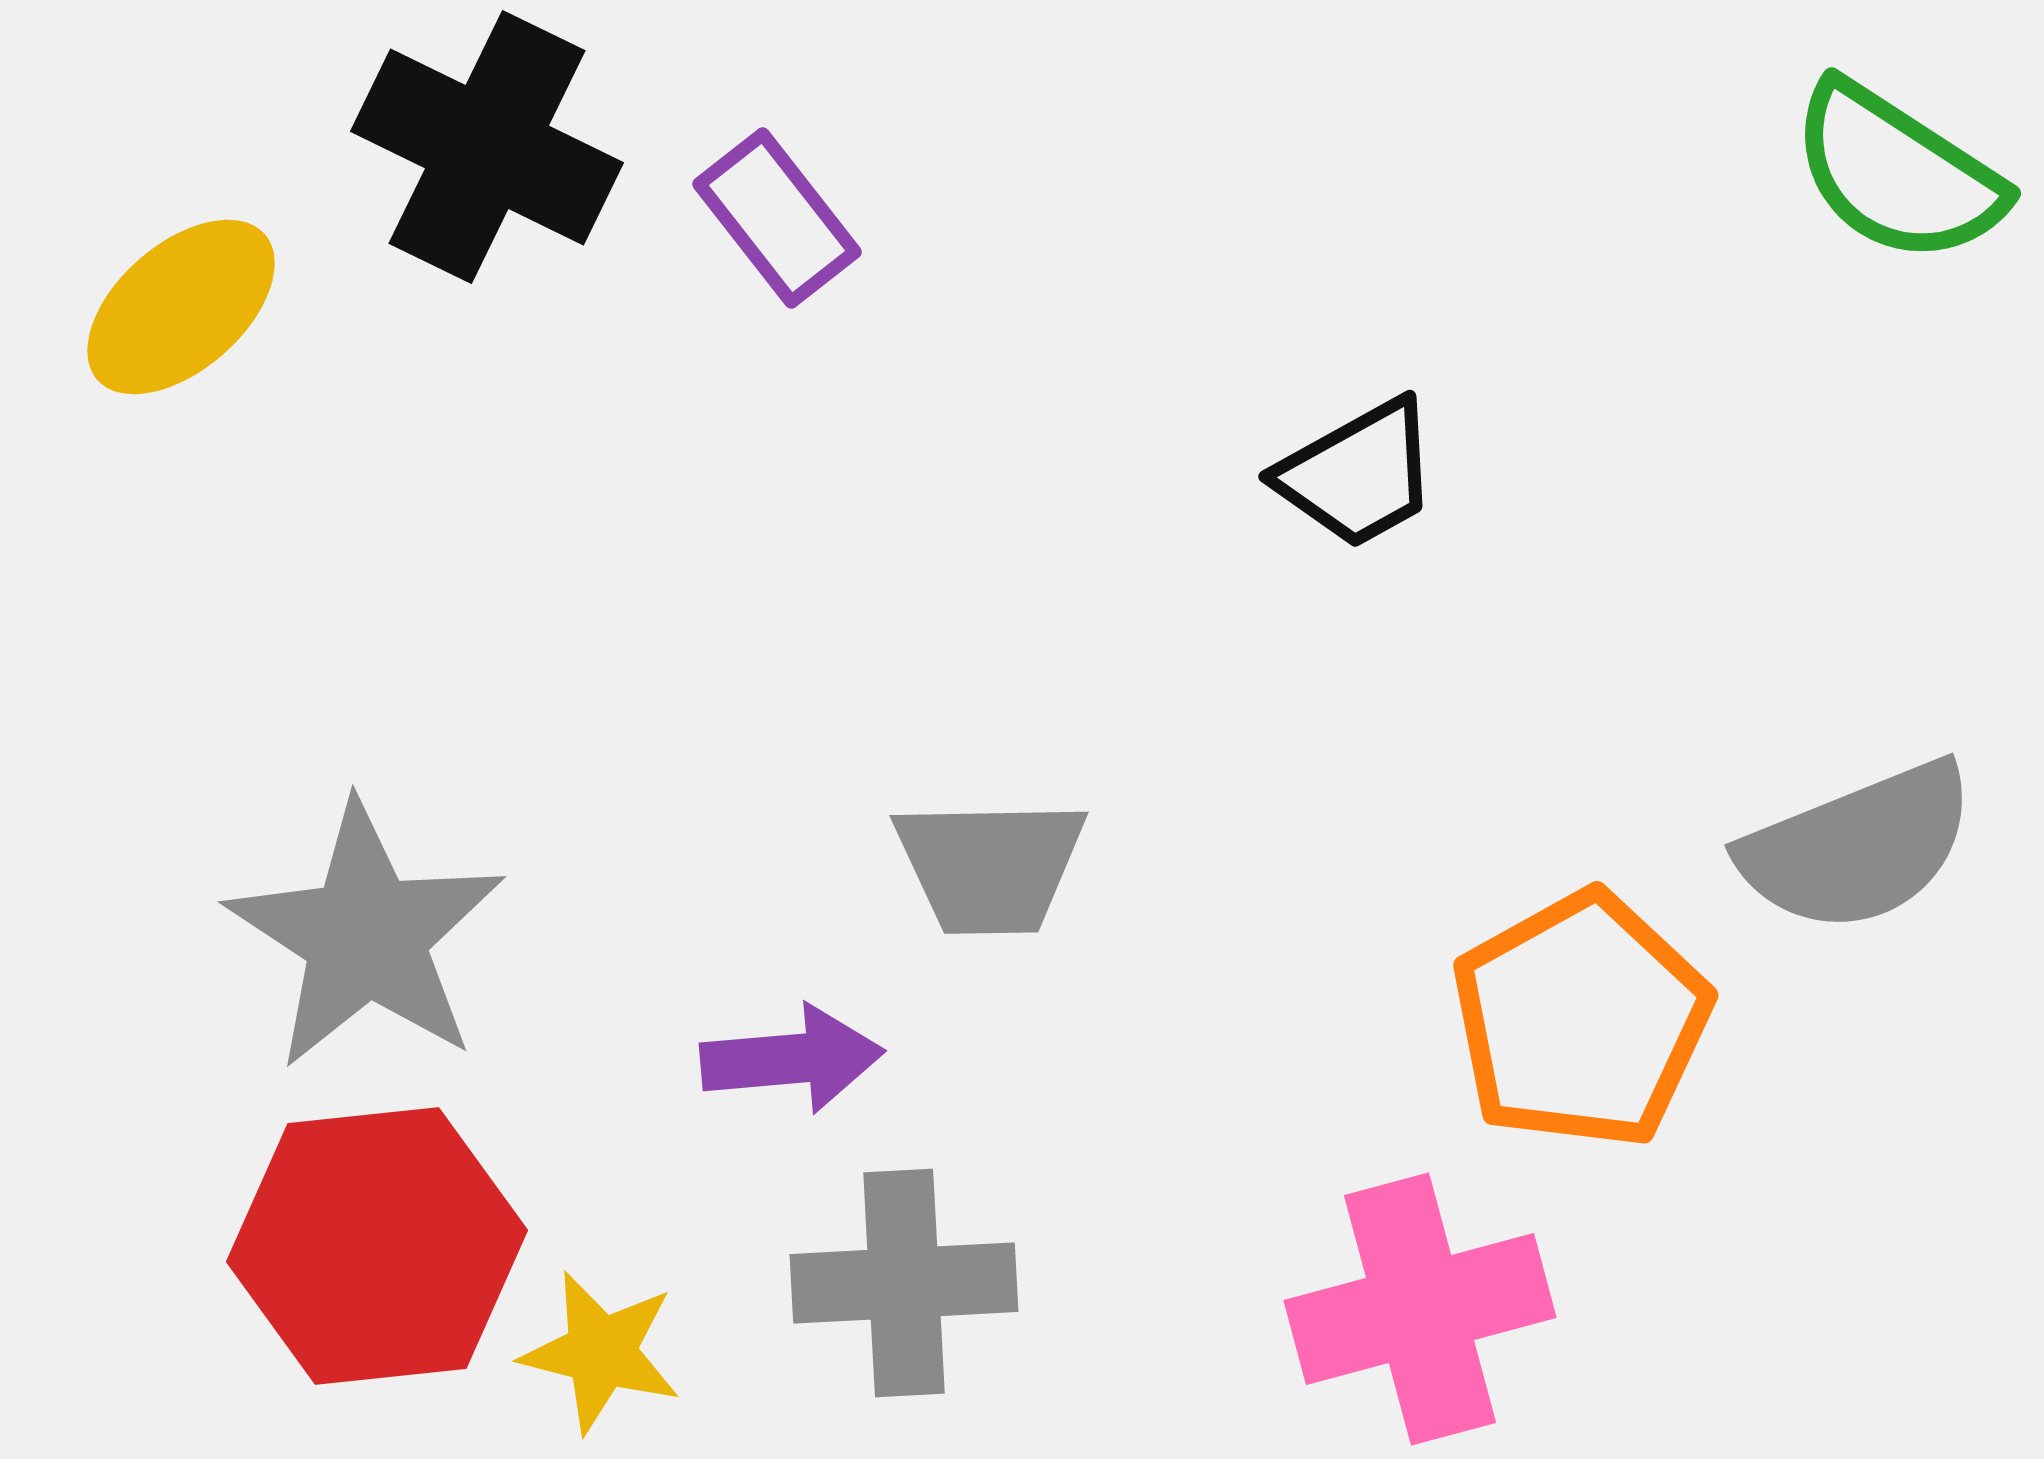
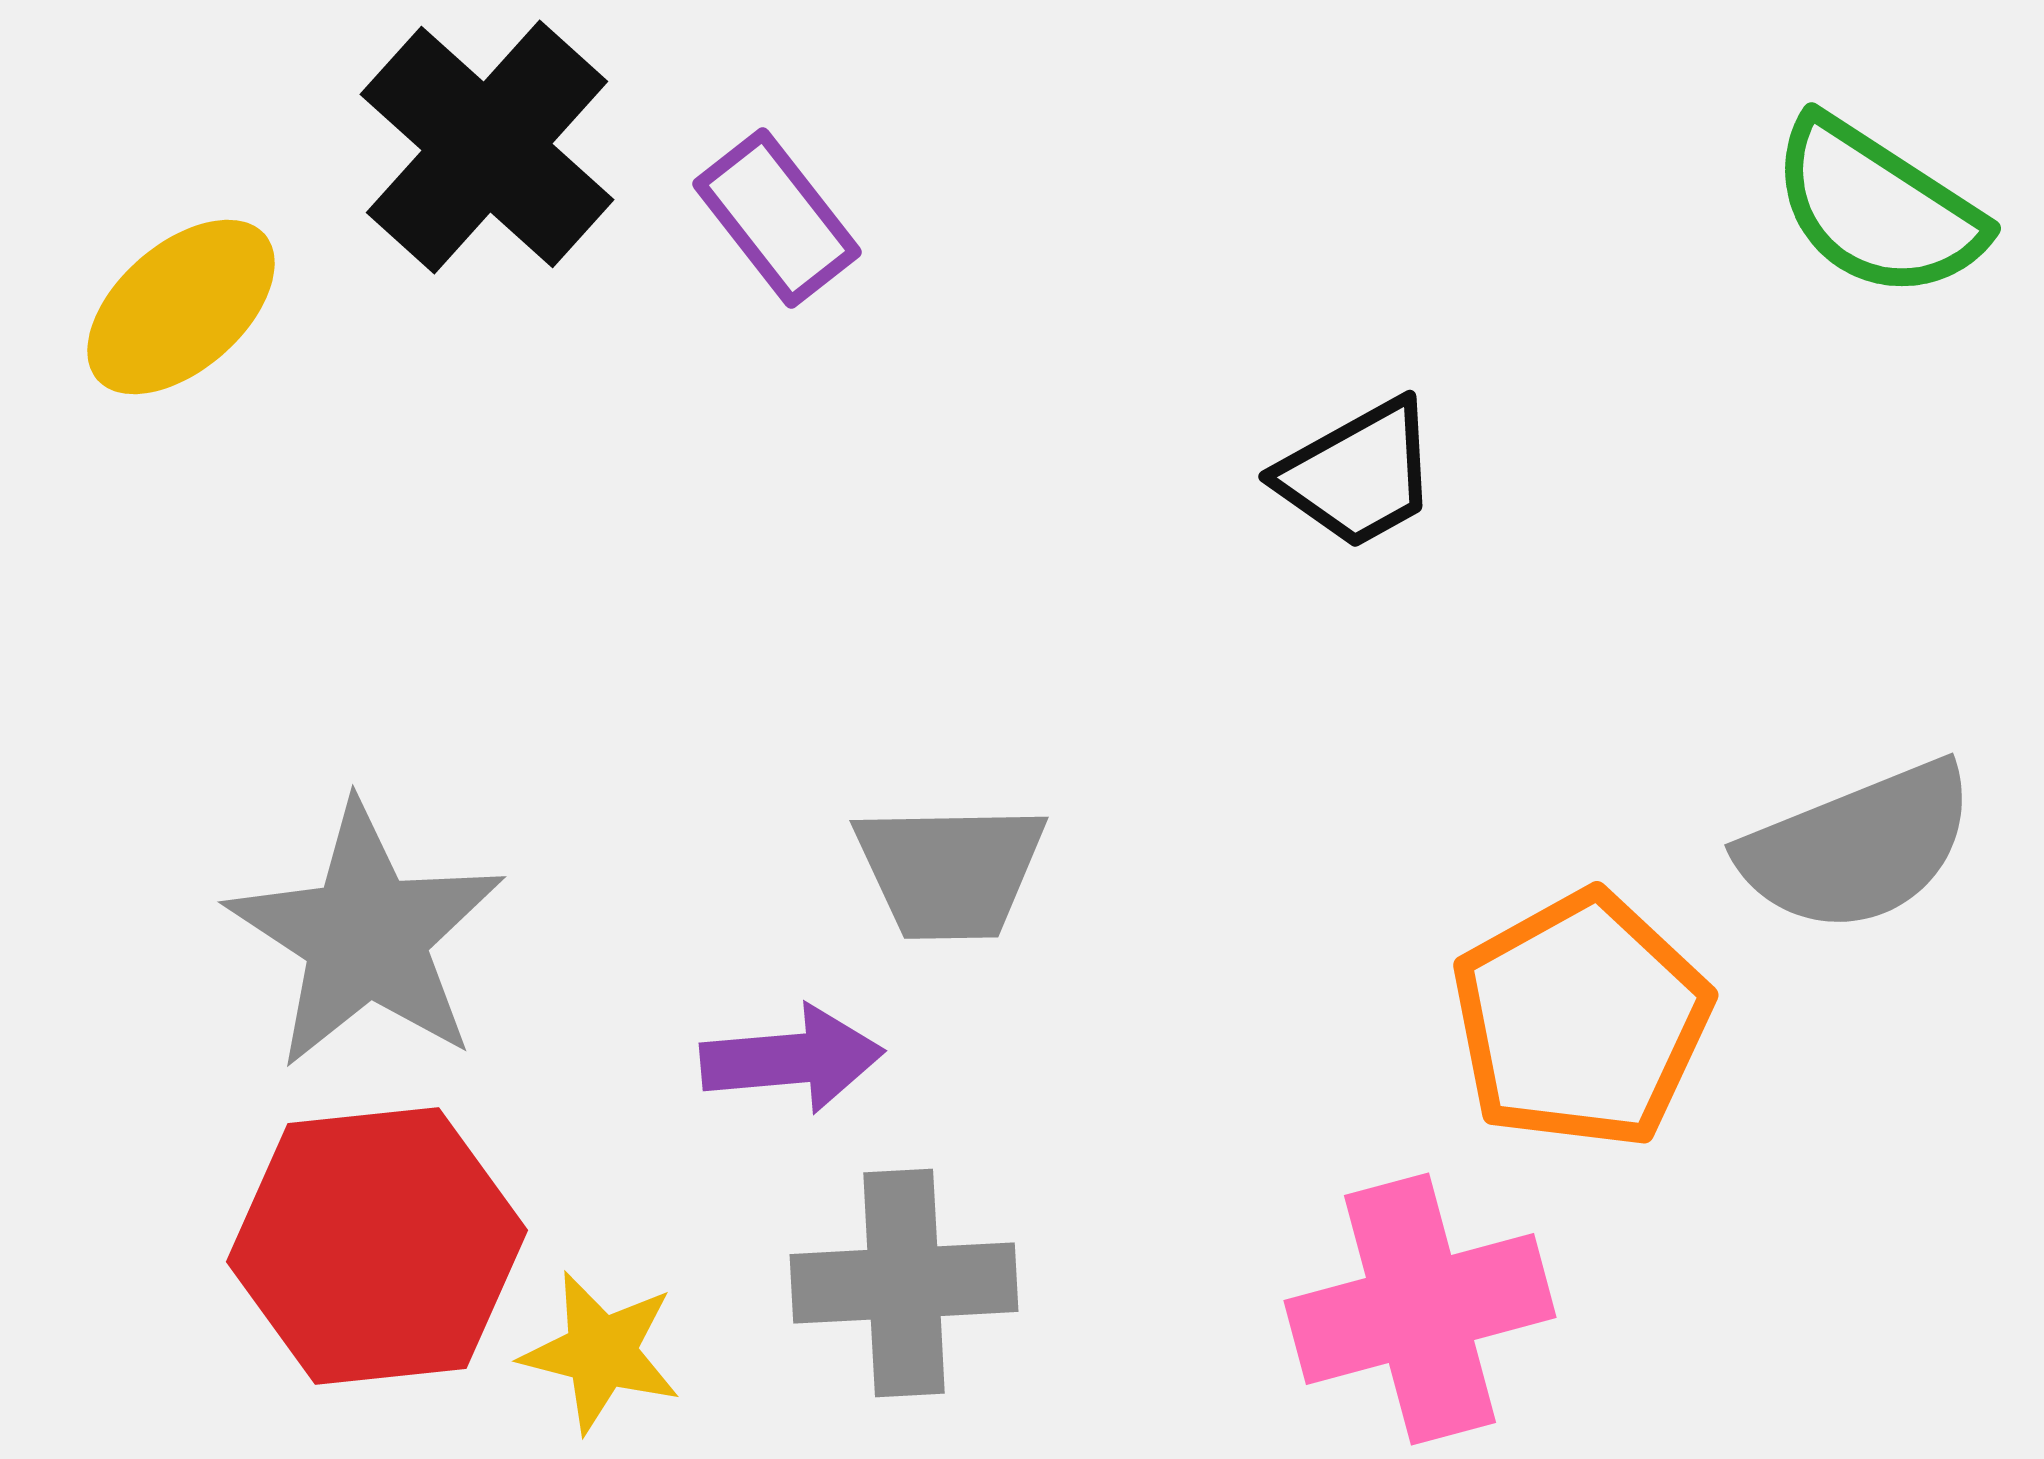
black cross: rotated 16 degrees clockwise
green semicircle: moved 20 px left, 35 px down
gray trapezoid: moved 40 px left, 5 px down
